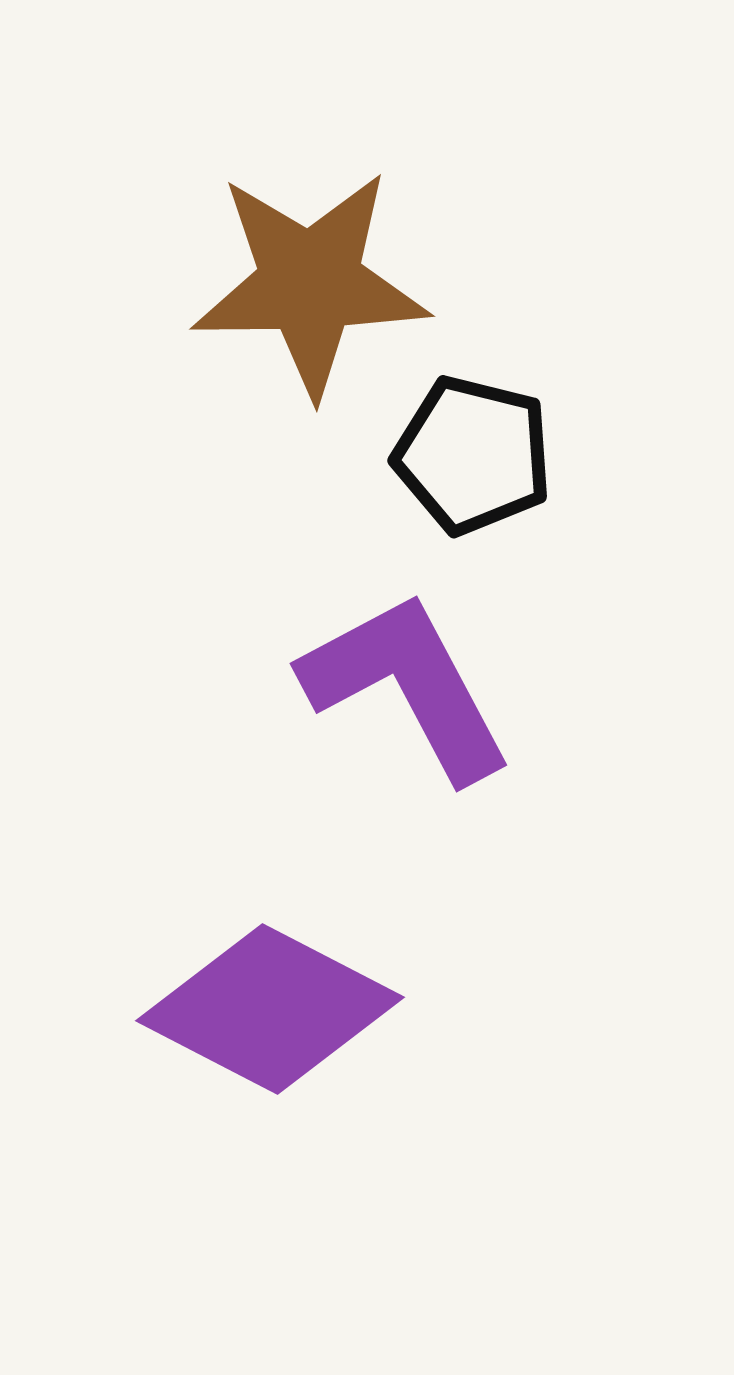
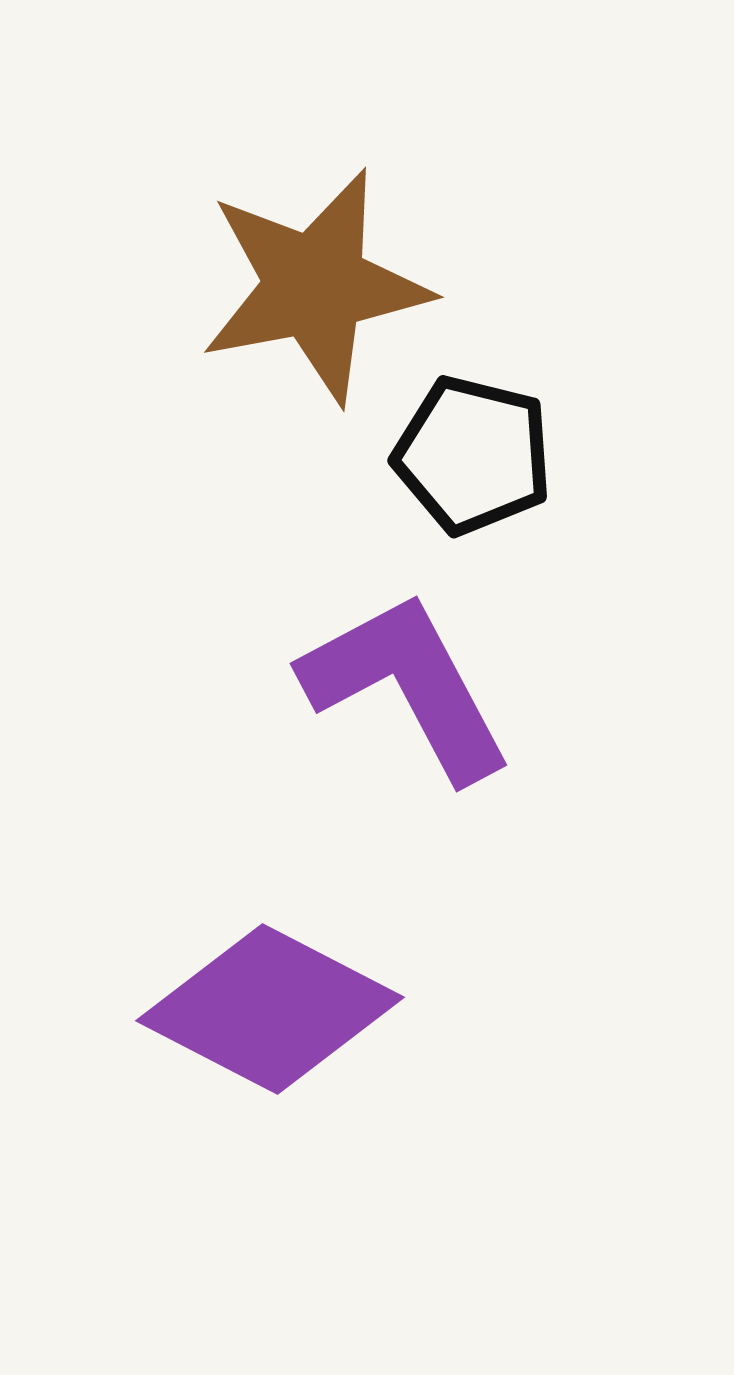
brown star: moved 5 px right, 3 px down; rotated 10 degrees counterclockwise
